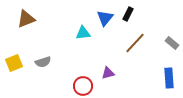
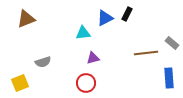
black rectangle: moved 1 px left
blue triangle: rotated 24 degrees clockwise
brown line: moved 11 px right, 10 px down; rotated 40 degrees clockwise
yellow square: moved 6 px right, 20 px down
purple triangle: moved 15 px left, 15 px up
red circle: moved 3 px right, 3 px up
